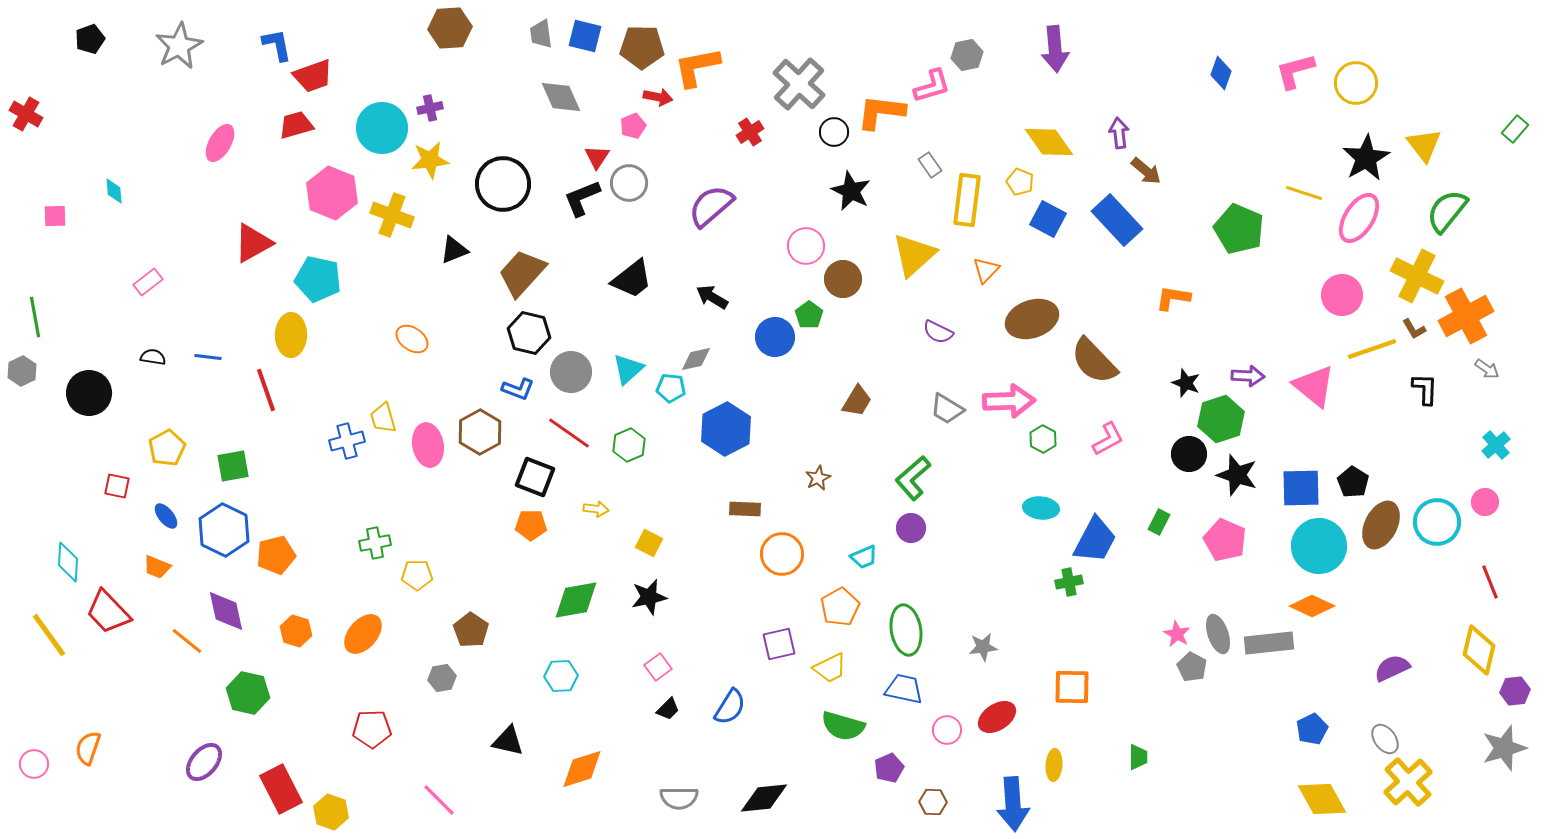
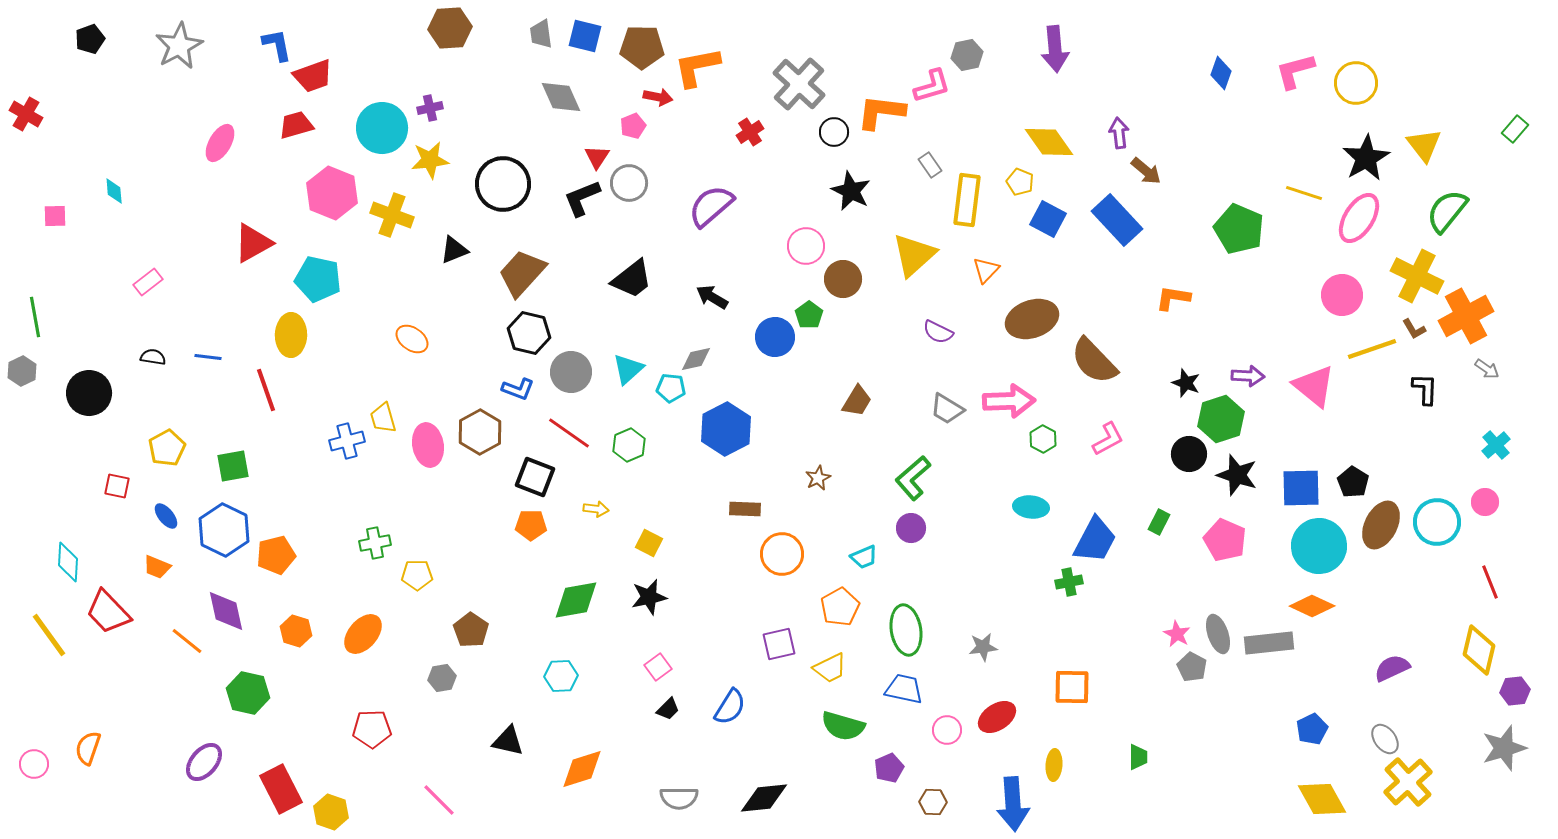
cyan ellipse at (1041, 508): moved 10 px left, 1 px up
